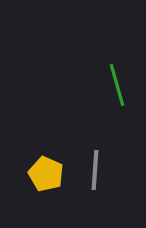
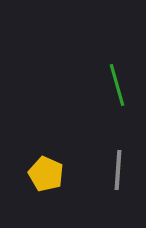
gray line: moved 23 px right
